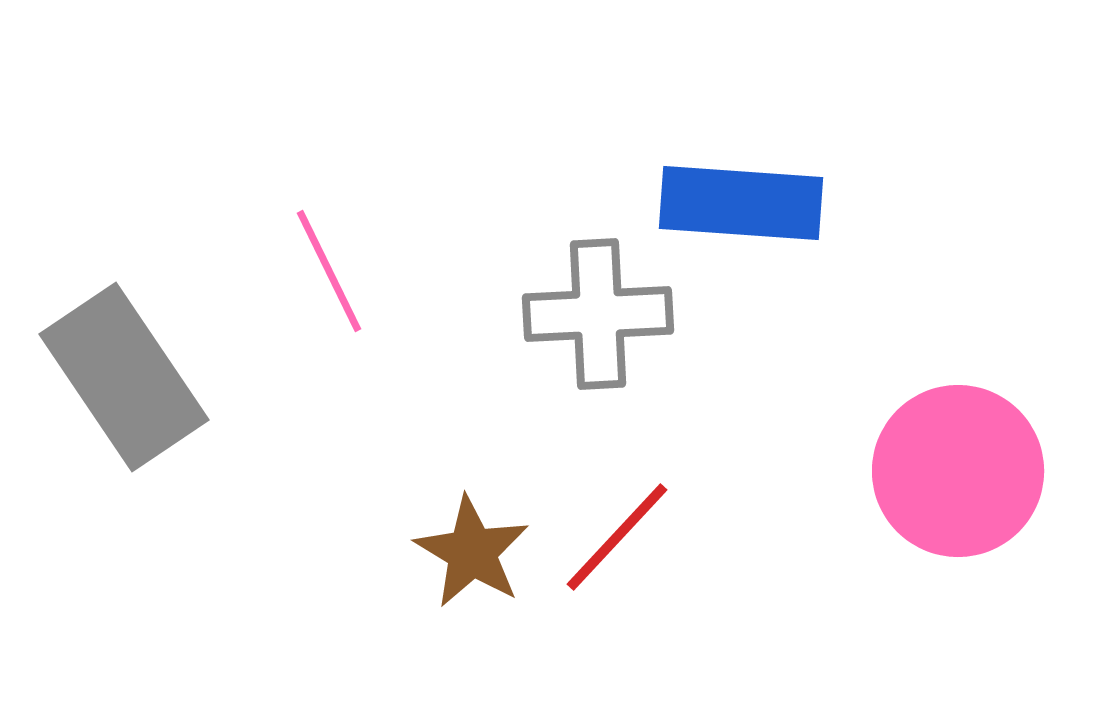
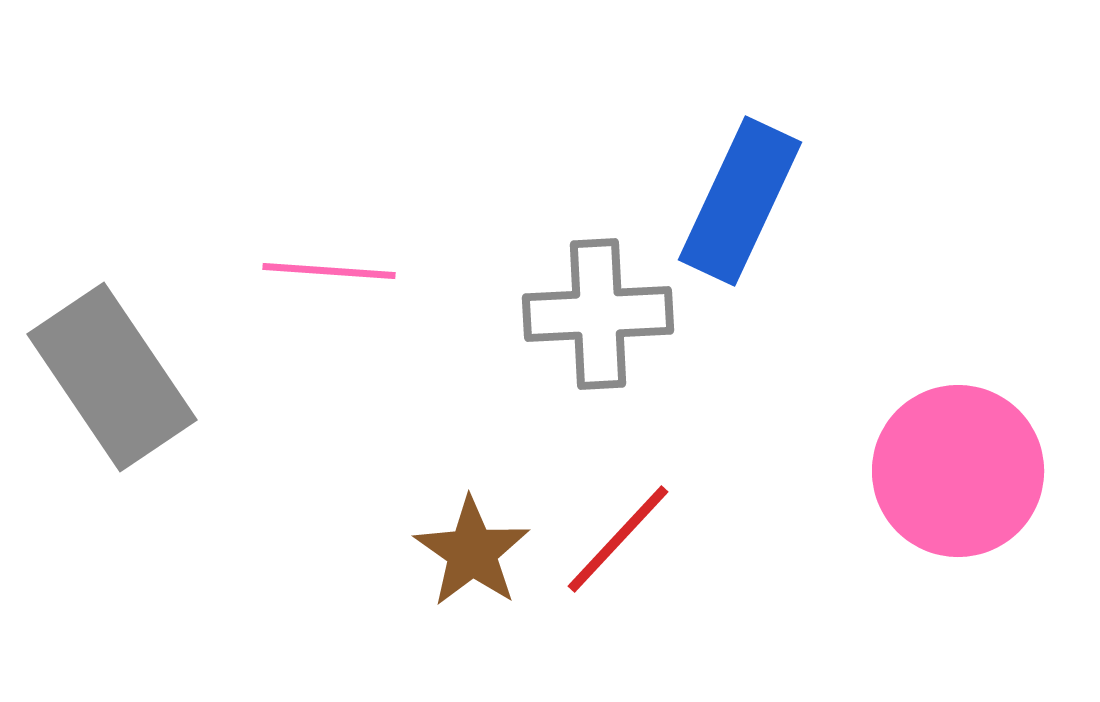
blue rectangle: moved 1 px left, 2 px up; rotated 69 degrees counterclockwise
pink line: rotated 60 degrees counterclockwise
gray rectangle: moved 12 px left
red line: moved 1 px right, 2 px down
brown star: rotated 4 degrees clockwise
